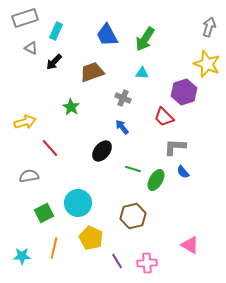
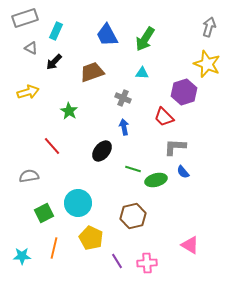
green star: moved 2 px left, 4 px down
yellow arrow: moved 3 px right, 30 px up
blue arrow: moved 2 px right; rotated 28 degrees clockwise
red line: moved 2 px right, 2 px up
green ellipse: rotated 45 degrees clockwise
